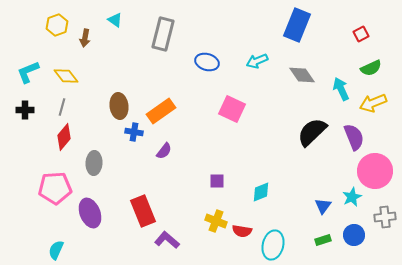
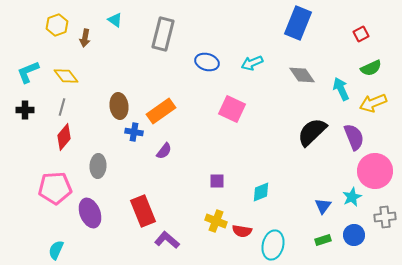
blue rectangle at (297, 25): moved 1 px right, 2 px up
cyan arrow at (257, 61): moved 5 px left, 2 px down
gray ellipse at (94, 163): moved 4 px right, 3 px down
